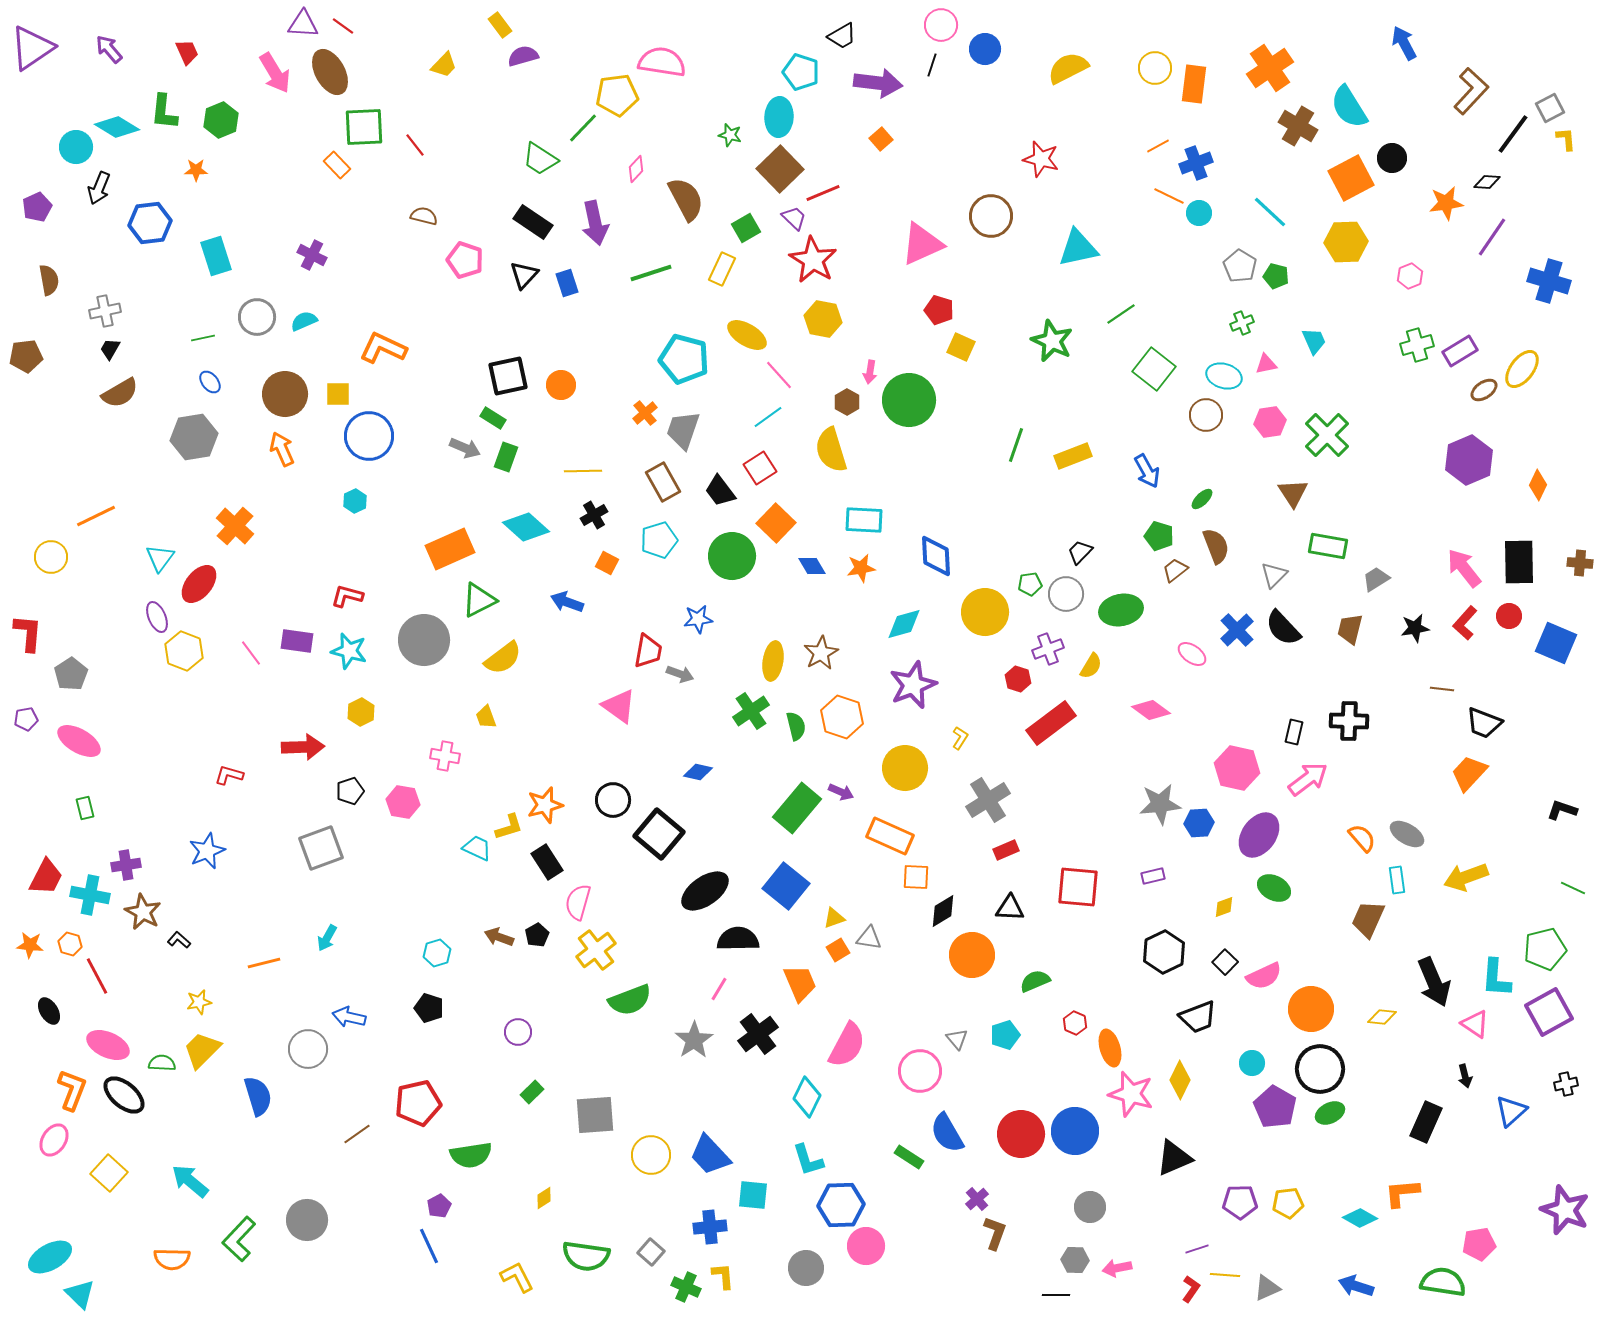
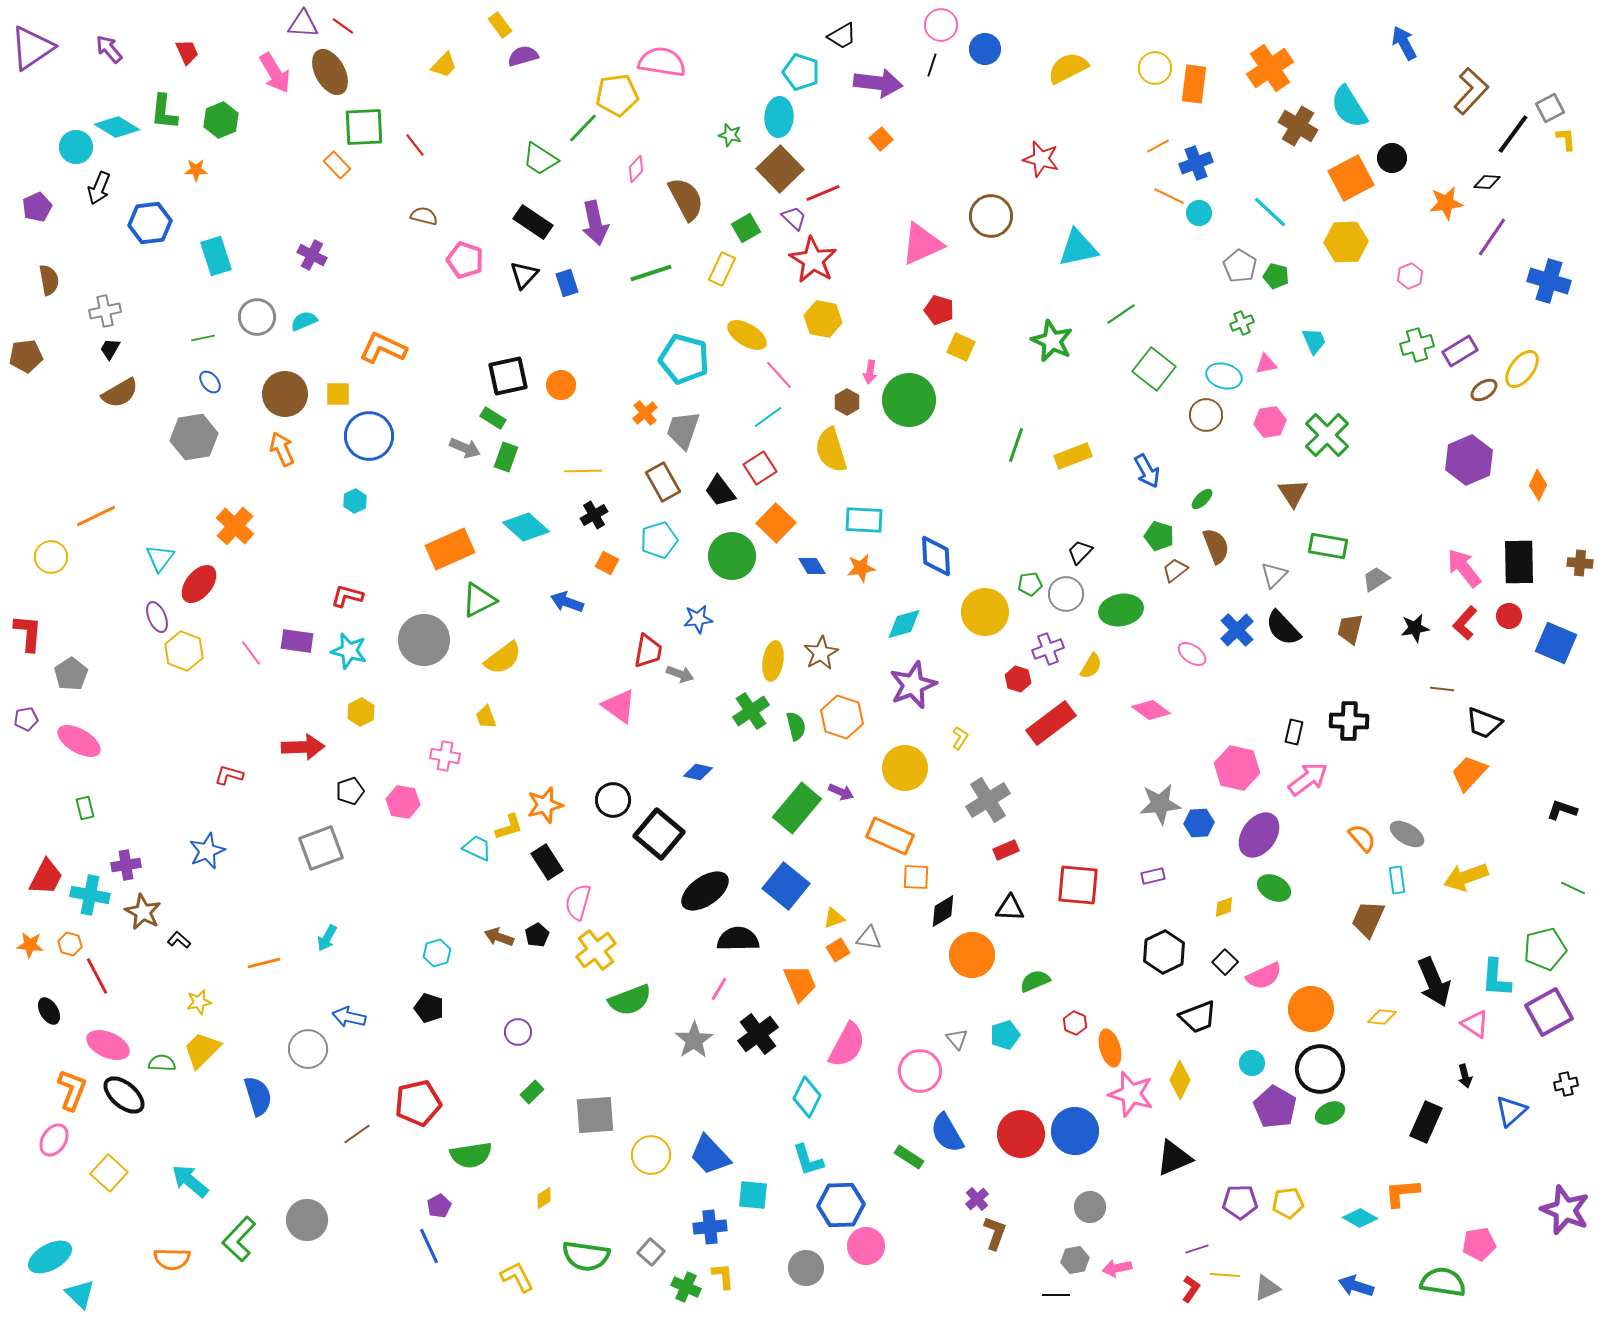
red square at (1078, 887): moved 2 px up
gray hexagon at (1075, 1260): rotated 12 degrees counterclockwise
